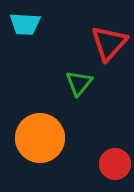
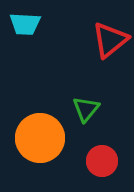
red triangle: moved 1 px right, 3 px up; rotated 9 degrees clockwise
green triangle: moved 7 px right, 26 px down
red circle: moved 13 px left, 3 px up
